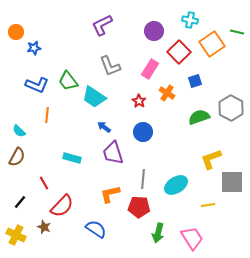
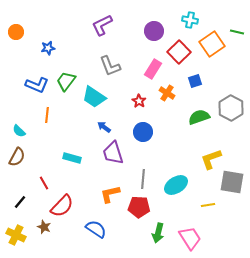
blue star: moved 14 px right
pink rectangle: moved 3 px right
green trapezoid: moved 2 px left; rotated 75 degrees clockwise
gray square: rotated 10 degrees clockwise
pink trapezoid: moved 2 px left
